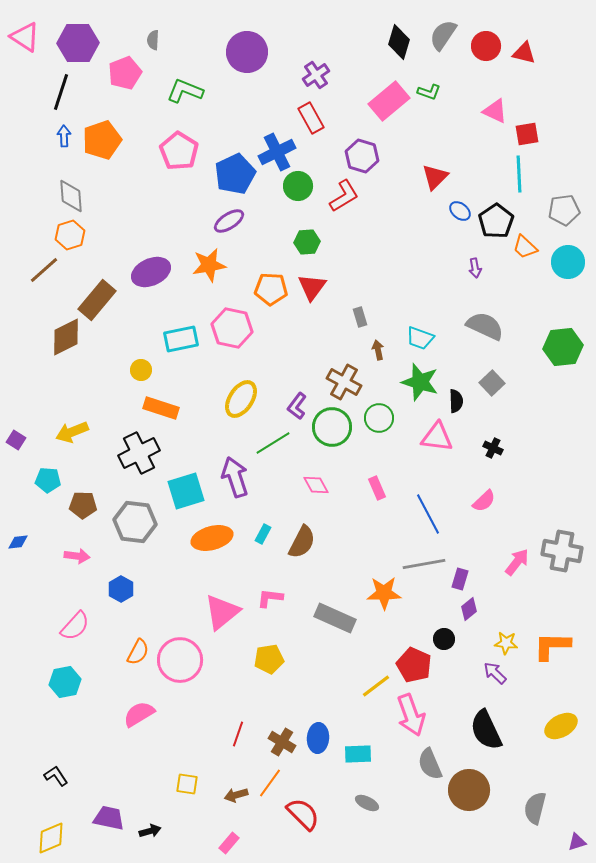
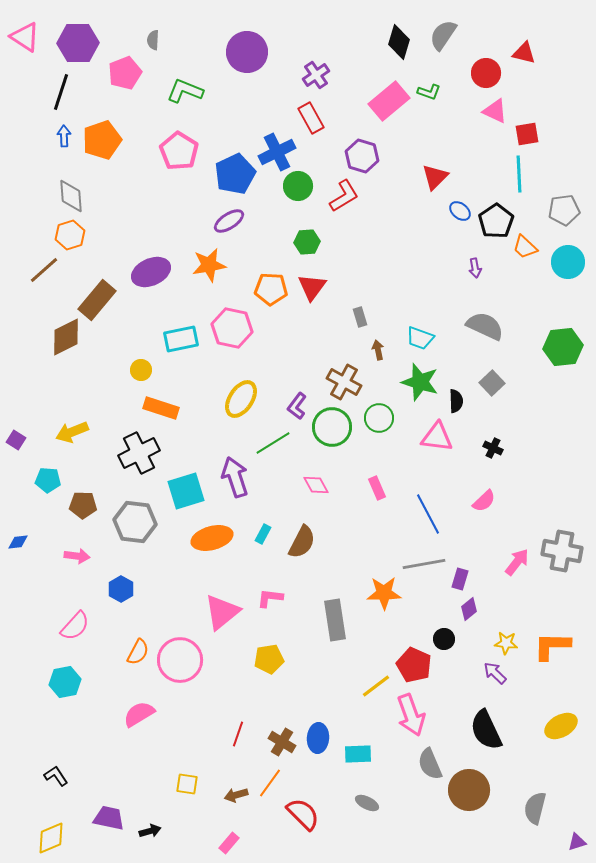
red circle at (486, 46): moved 27 px down
gray rectangle at (335, 618): moved 2 px down; rotated 57 degrees clockwise
